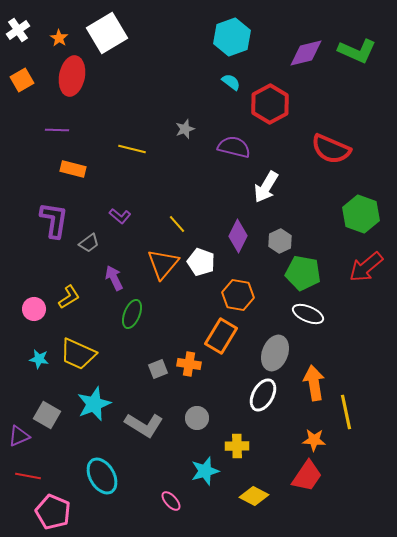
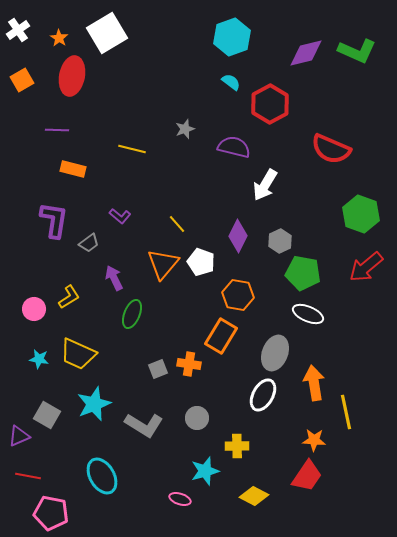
white arrow at (266, 187): moved 1 px left, 2 px up
pink ellipse at (171, 501): moved 9 px right, 2 px up; rotated 30 degrees counterclockwise
pink pentagon at (53, 512): moved 2 px left, 1 px down; rotated 12 degrees counterclockwise
